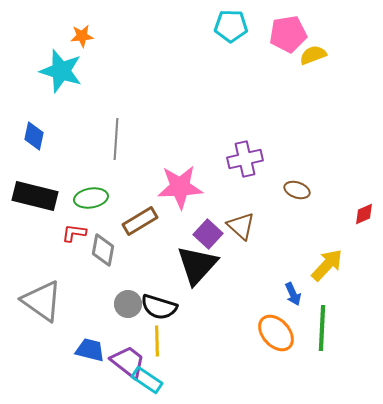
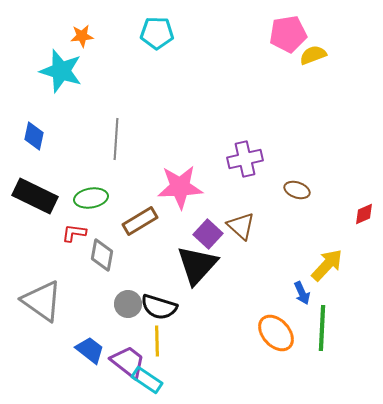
cyan pentagon: moved 74 px left, 7 px down
black rectangle: rotated 12 degrees clockwise
gray diamond: moved 1 px left, 5 px down
blue arrow: moved 9 px right, 1 px up
blue trapezoid: rotated 24 degrees clockwise
